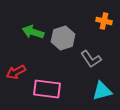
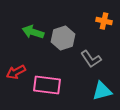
pink rectangle: moved 4 px up
